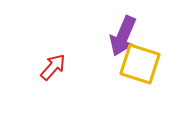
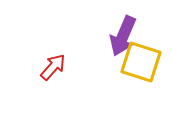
yellow square: moved 1 px right, 2 px up
